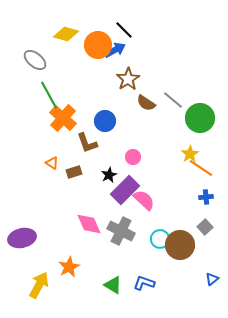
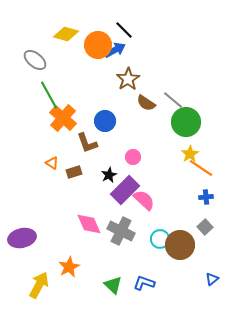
green circle: moved 14 px left, 4 px down
green triangle: rotated 12 degrees clockwise
